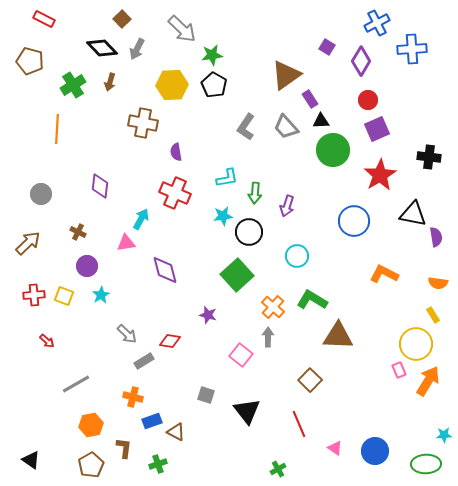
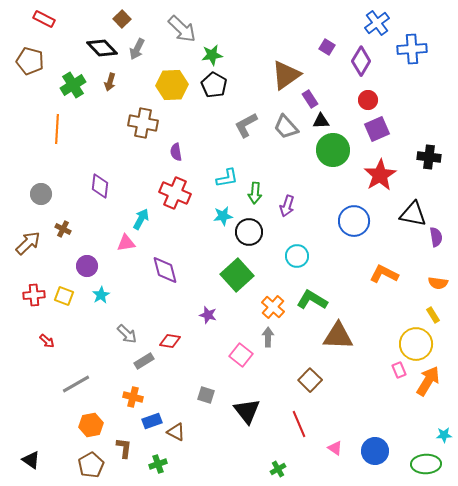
blue cross at (377, 23): rotated 10 degrees counterclockwise
gray L-shape at (246, 127): moved 2 px up; rotated 28 degrees clockwise
brown cross at (78, 232): moved 15 px left, 3 px up
